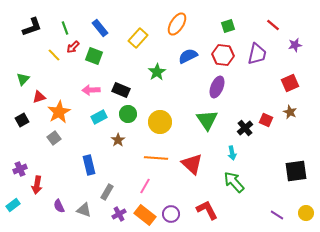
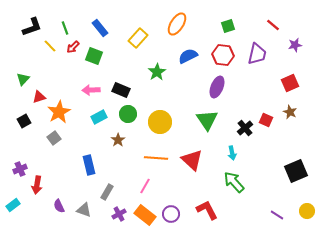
yellow line at (54, 55): moved 4 px left, 9 px up
black square at (22, 120): moved 2 px right, 1 px down
red triangle at (192, 164): moved 4 px up
black square at (296, 171): rotated 15 degrees counterclockwise
yellow circle at (306, 213): moved 1 px right, 2 px up
